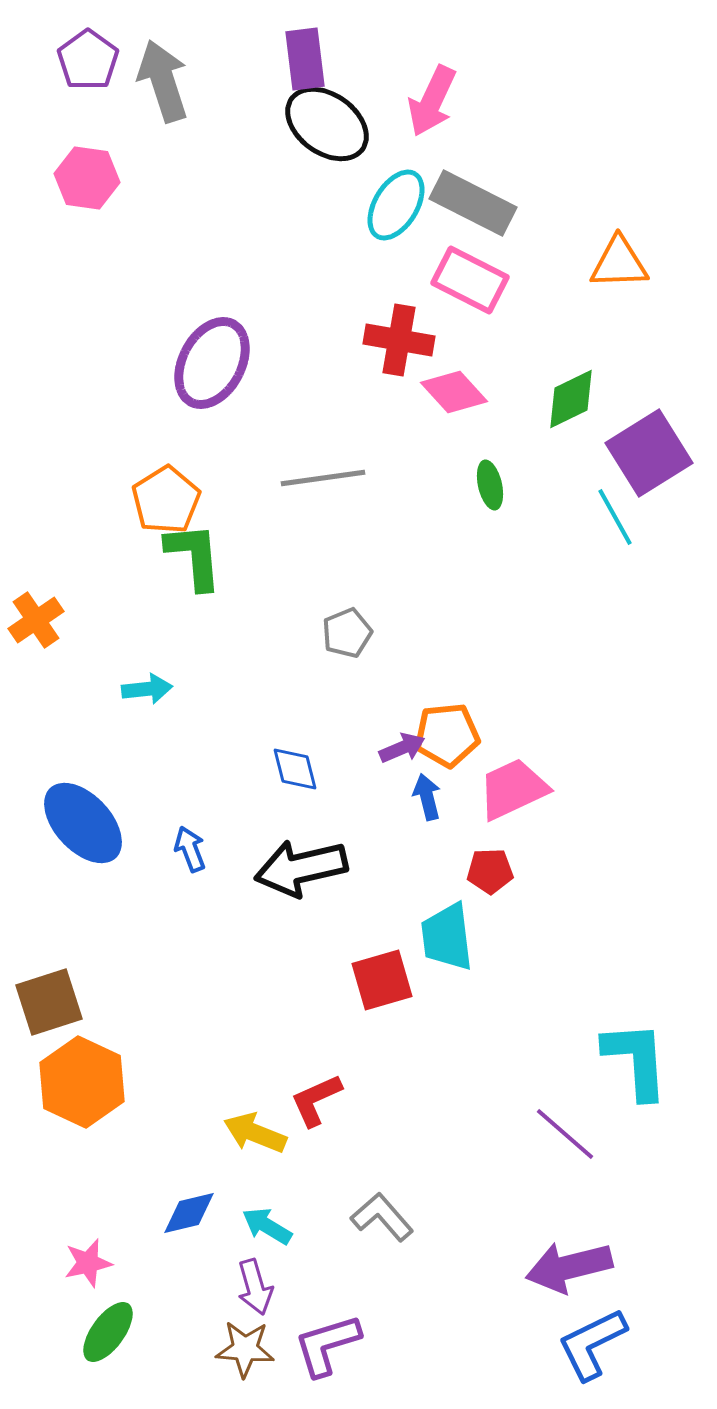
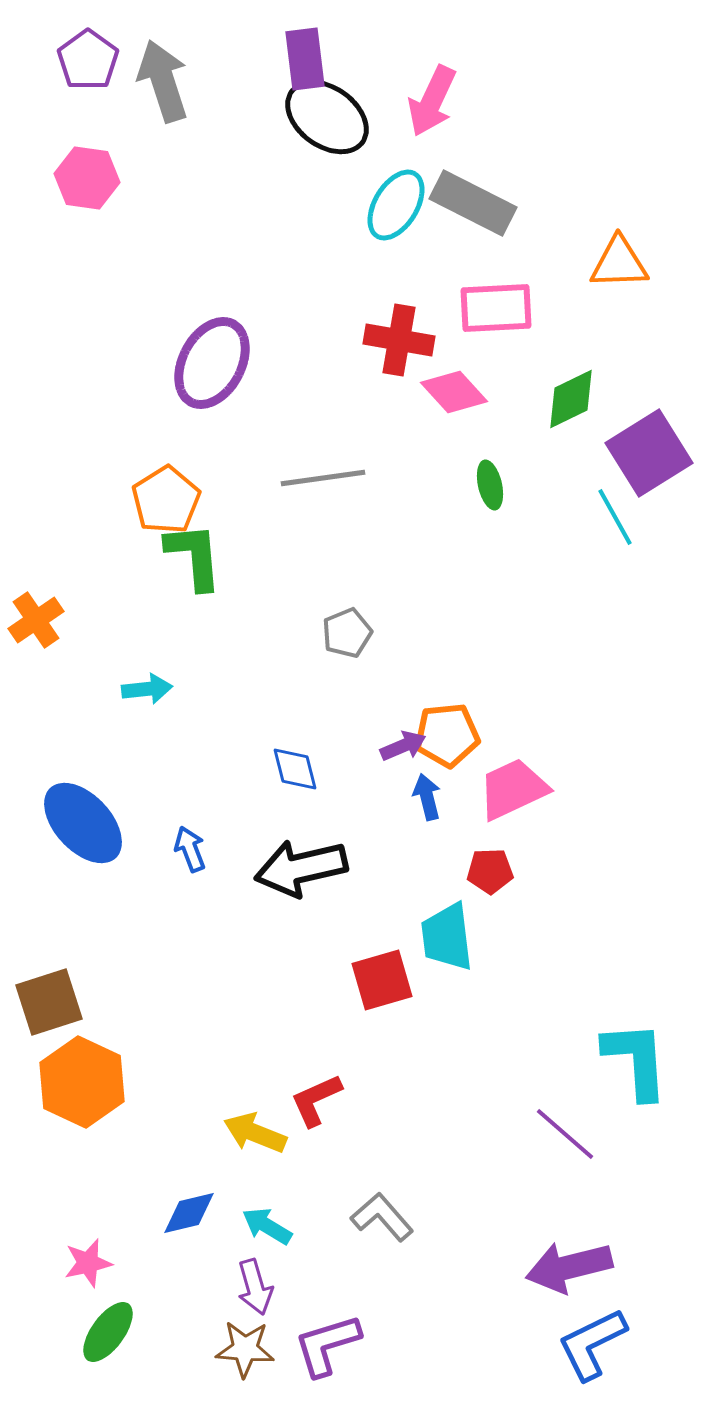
black ellipse at (327, 124): moved 7 px up
pink rectangle at (470, 280): moved 26 px right, 28 px down; rotated 30 degrees counterclockwise
purple arrow at (402, 748): moved 1 px right, 2 px up
